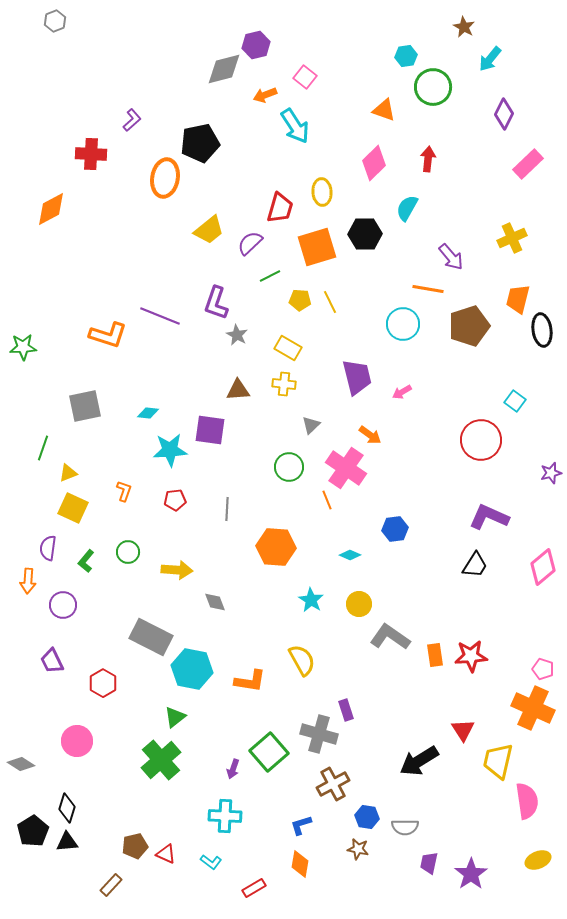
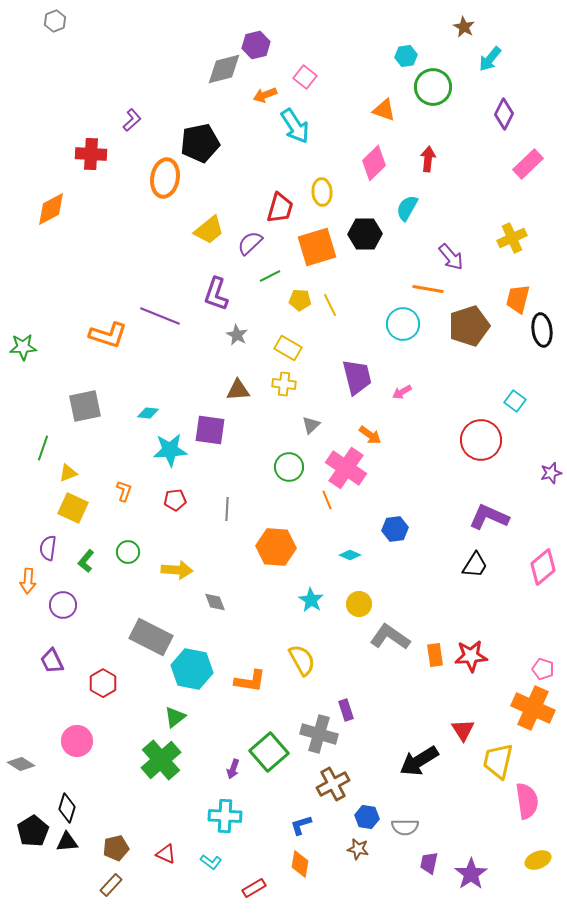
yellow line at (330, 302): moved 3 px down
purple L-shape at (216, 303): moved 9 px up
brown pentagon at (135, 846): moved 19 px left, 2 px down
